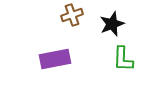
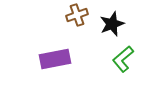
brown cross: moved 5 px right
green L-shape: rotated 48 degrees clockwise
